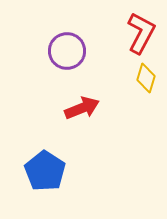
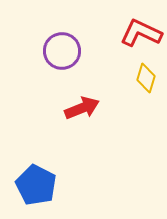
red L-shape: rotated 93 degrees counterclockwise
purple circle: moved 5 px left
blue pentagon: moved 9 px left, 14 px down; rotated 6 degrees counterclockwise
